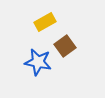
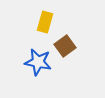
yellow rectangle: rotated 45 degrees counterclockwise
